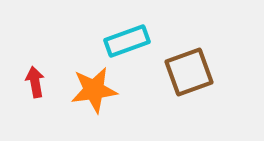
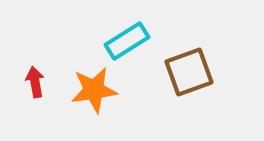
cyan rectangle: rotated 12 degrees counterclockwise
